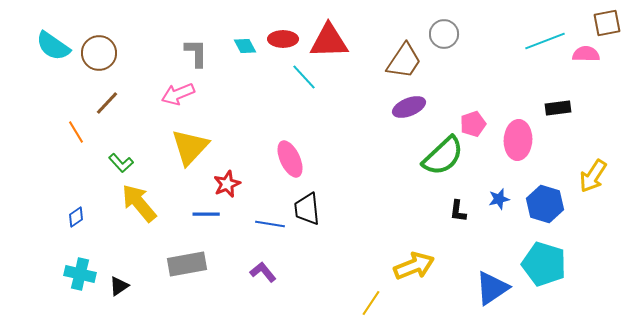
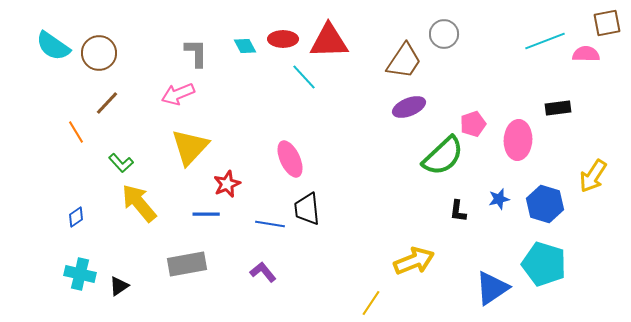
yellow arrow at (414, 266): moved 5 px up
